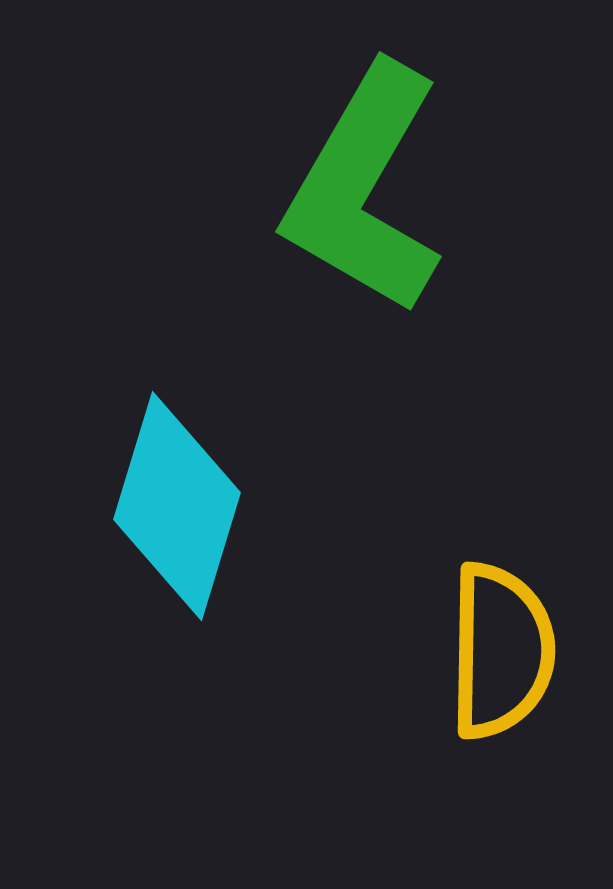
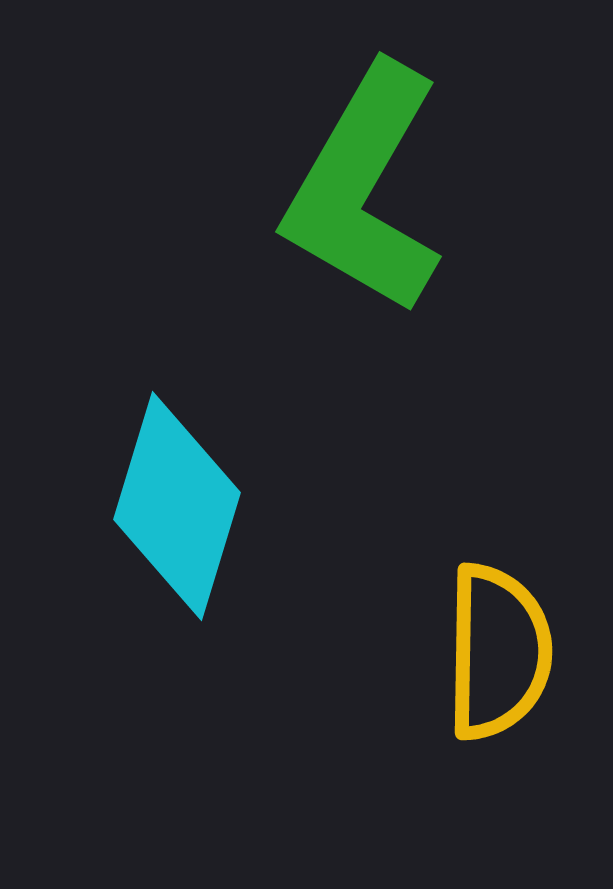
yellow semicircle: moved 3 px left, 1 px down
